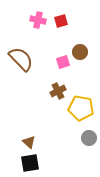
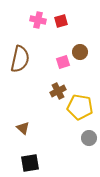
brown semicircle: moved 1 px left; rotated 56 degrees clockwise
yellow pentagon: moved 1 px left, 1 px up
brown triangle: moved 6 px left, 14 px up
